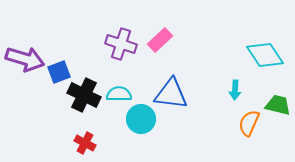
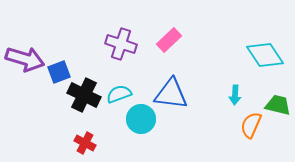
pink rectangle: moved 9 px right
cyan arrow: moved 5 px down
cyan semicircle: rotated 20 degrees counterclockwise
orange semicircle: moved 2 px right, 2 px down
